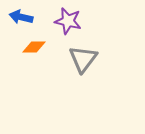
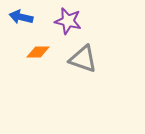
orange diamond: moved 4 px right, 5 px down
gray triangle: rotated 48 degrees counterclockwise
